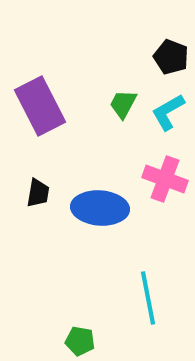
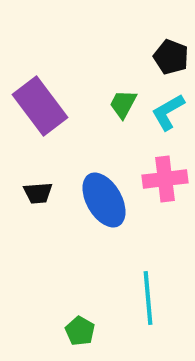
purple rectangle: rotated 10 degrees counterclockwise
pink cross: rotated 27 degrees counterclockwise
black trapezoid: rotated 76 degrees clockwise
blue ellipse: moved 4 px right, 8 px up; rotated 56 degrees clockwise
cyan line: rotated 6 degrees clockwise
green pentagon: moved 10 px up; rotated 20 degrees clockwise
